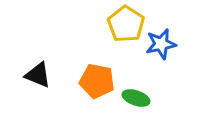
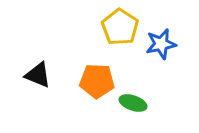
yellow pentagon: moved 6 px left, 3 px down
orange pentagon: rotated 8 degrees counterclockwise
green ellipse: moved 3 px left, 5 px down
